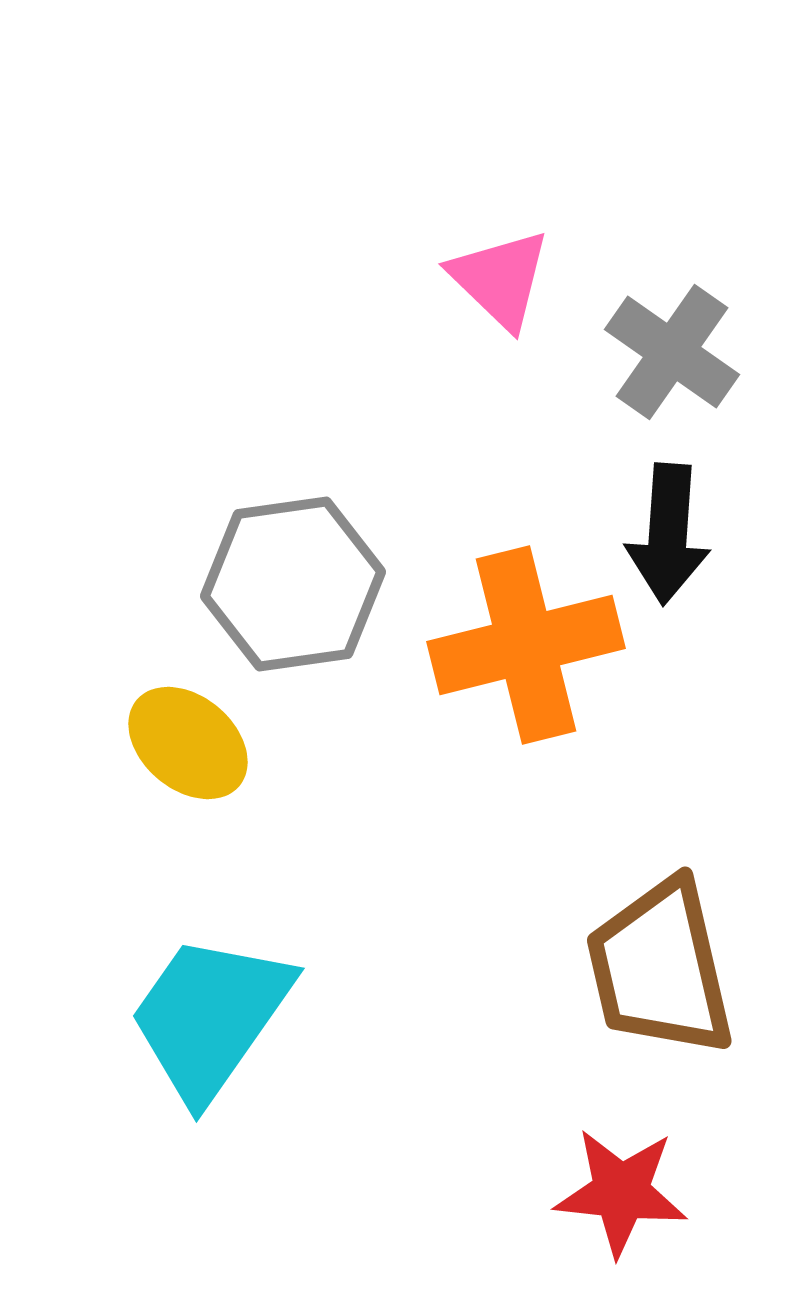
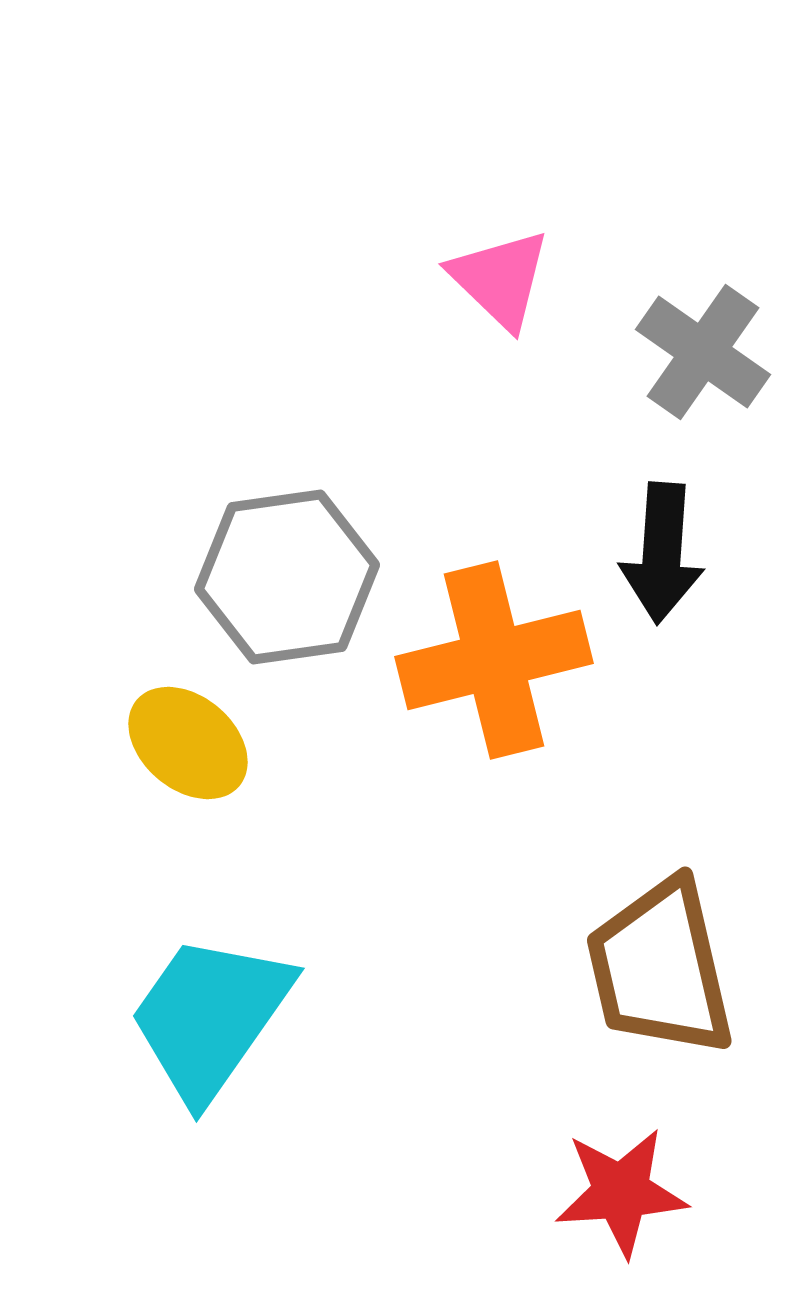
gray cross: moved 31 px right
black arrow: moved 6 px left, 19 px down
gray hexagon: moved 6 px left, 7 px up
orange cross: moved 32 px left, 15 px down
red star: rotated 10 degrees counterclockwise
